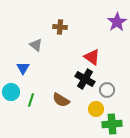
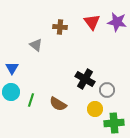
purple star: rotated 30 degrees counterclockwise
red triangle: moved 35 px up; rotated 18 degrees clockwise
blue triangle: moved 11 px left
brown semicircle: moved 3 px left, 4 px down
yellow circle: moved 1 px left
green cross: moved 2 px right, 1 px up
